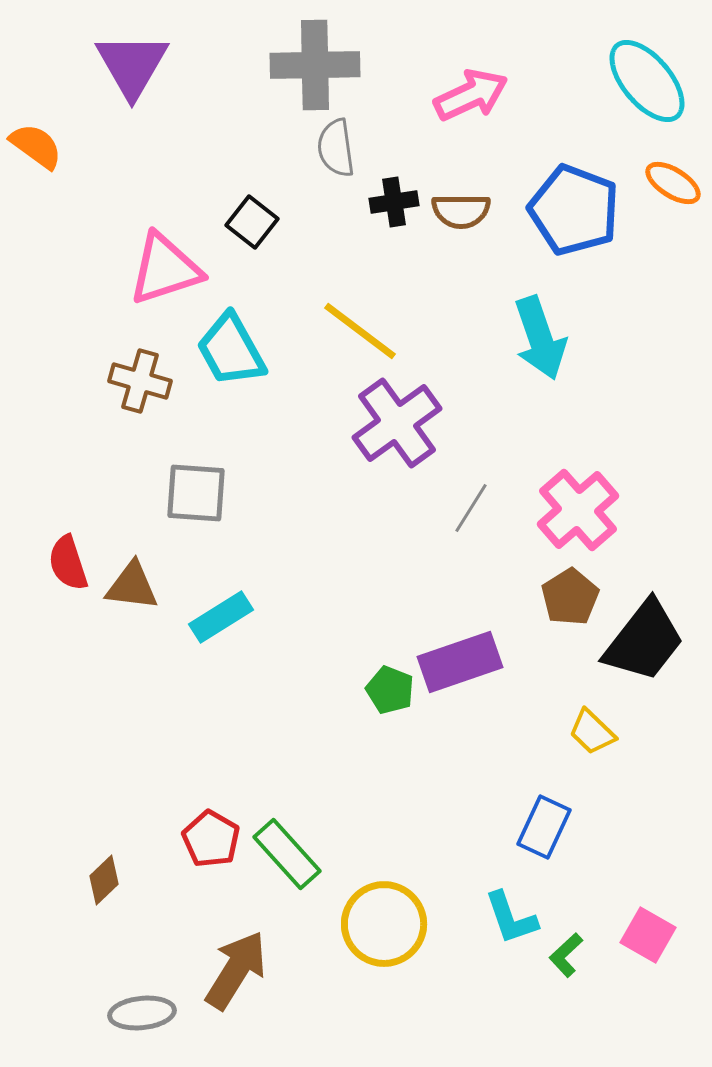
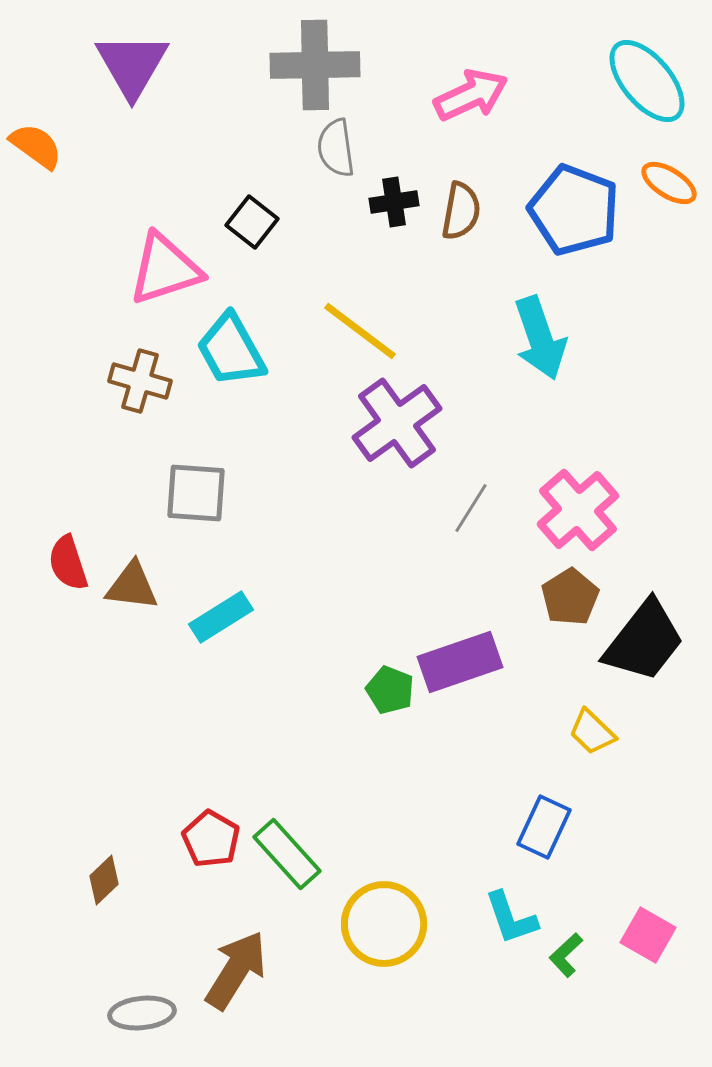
orange ellipse: moved 4 px left
brown semicircle: rotated 80 degrees counterclockwise
